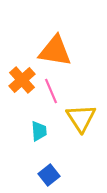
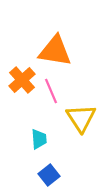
cyan trapezoid: moved 8 px down
